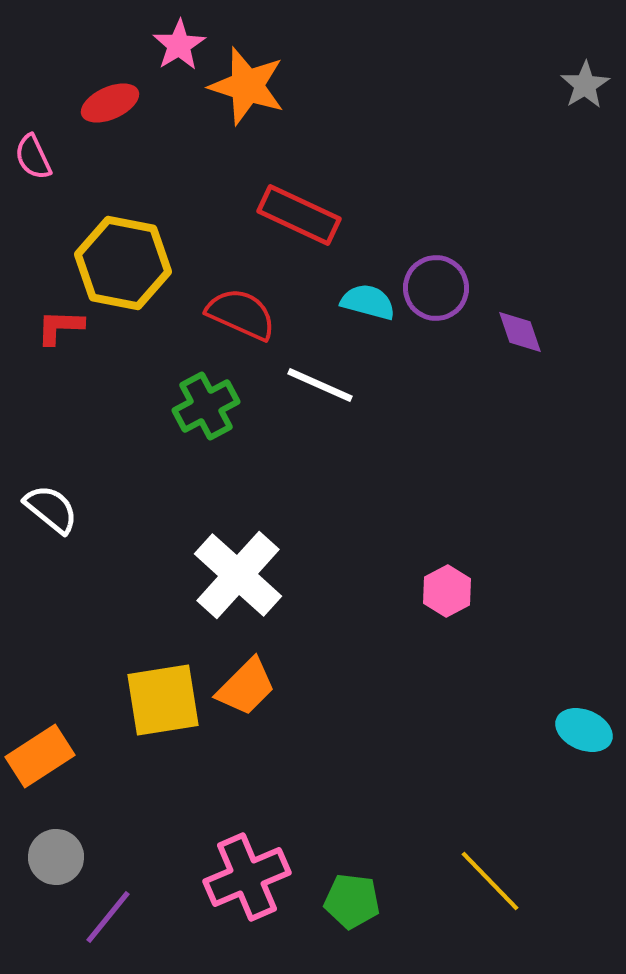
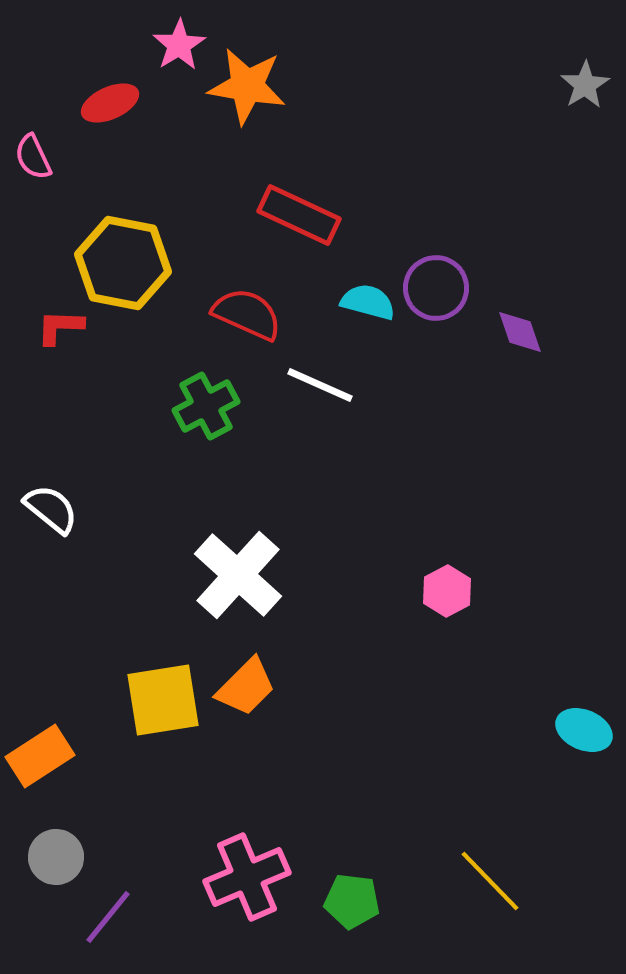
orange star: rotated 8 degrees counterclockwise
red semicircle: moved 6 px right
